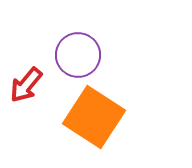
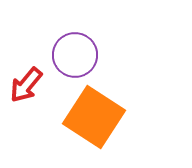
purple circle: moved 3 px left
